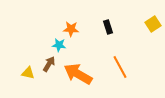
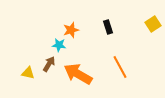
orange star: moved 1 px down; rotated 21 degrees counterclockwise
